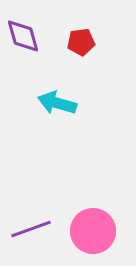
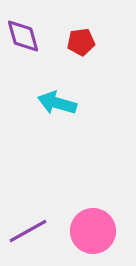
purple line: moved 3 px left, 2 px down; rotated 9 degrees counterclockwise
